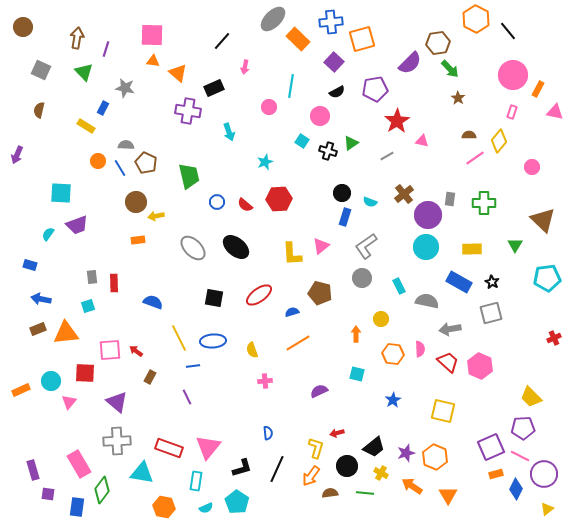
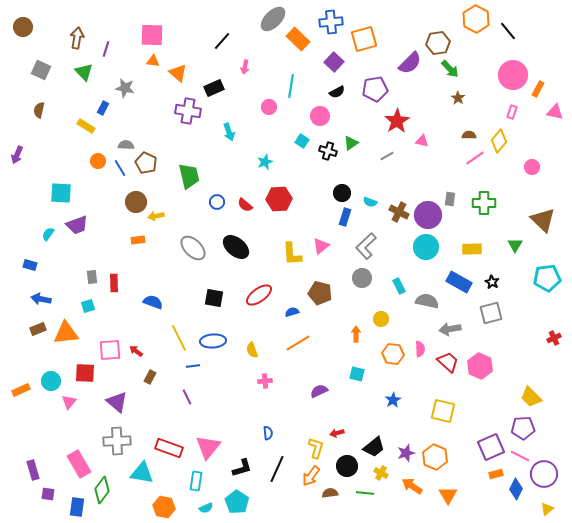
orange square at (362, 39): moved 2 px right
brown cross at (404, 194): moved 5 px left, 18 px down; rotated 24 degrees counterclockwise
gray L-shape at (366, 246): rotated 8 degrees counterclockwise
